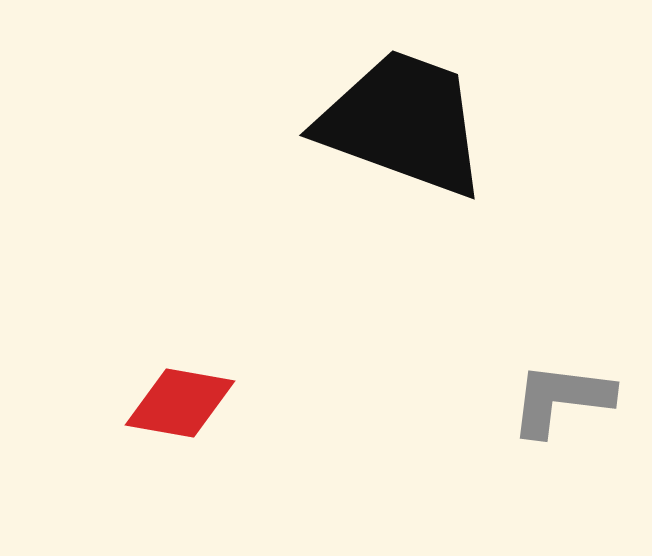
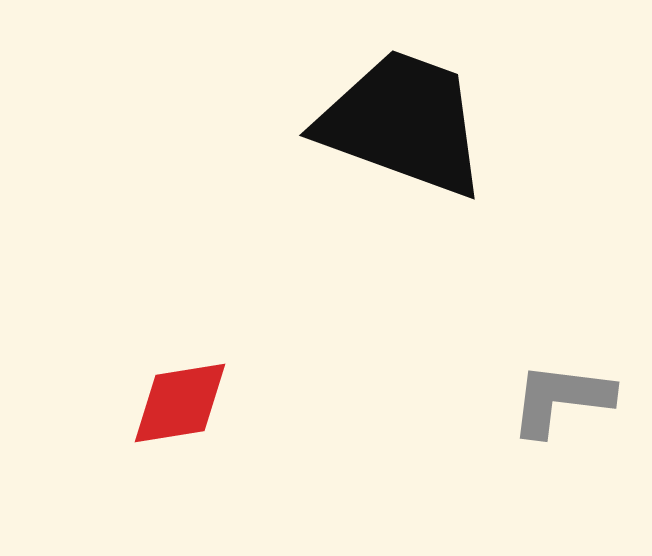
red diamond: rotated 19 degrees counterclockwise
